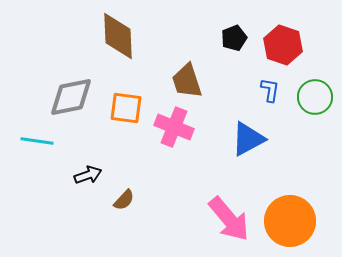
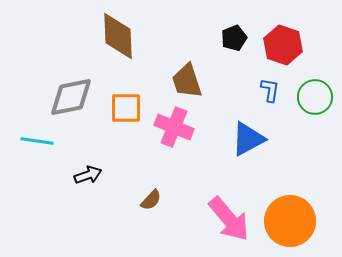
orange square: rotated 8 degrees counterclockwise
brown semicircle: moved 27 px right
